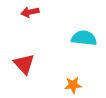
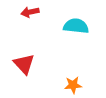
cyan semicircle: moved 8 px left, 12 px up
